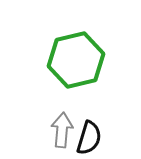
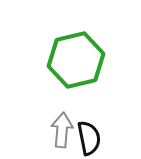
black semicircle: rotated 28 degrees counterclockwise
